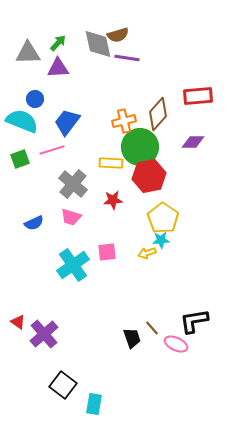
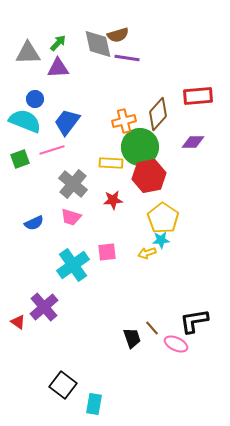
cyan semicircle: moved 3 px right
purple cross: moved 27 px up
